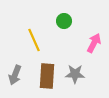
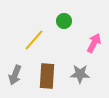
yellow line: rotated 65 degrees clockwise
gray star: moved 5 px right
